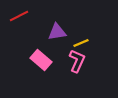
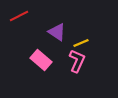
purple triangle: rotated 42 degrees clockwise
